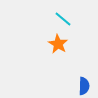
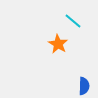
cyan line: moved 10 px right, 2 px down
